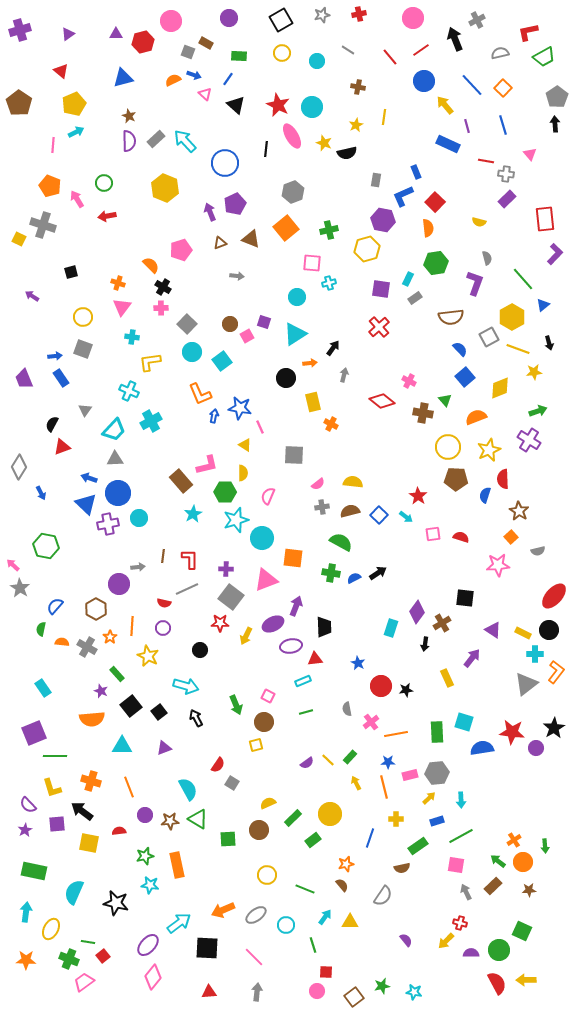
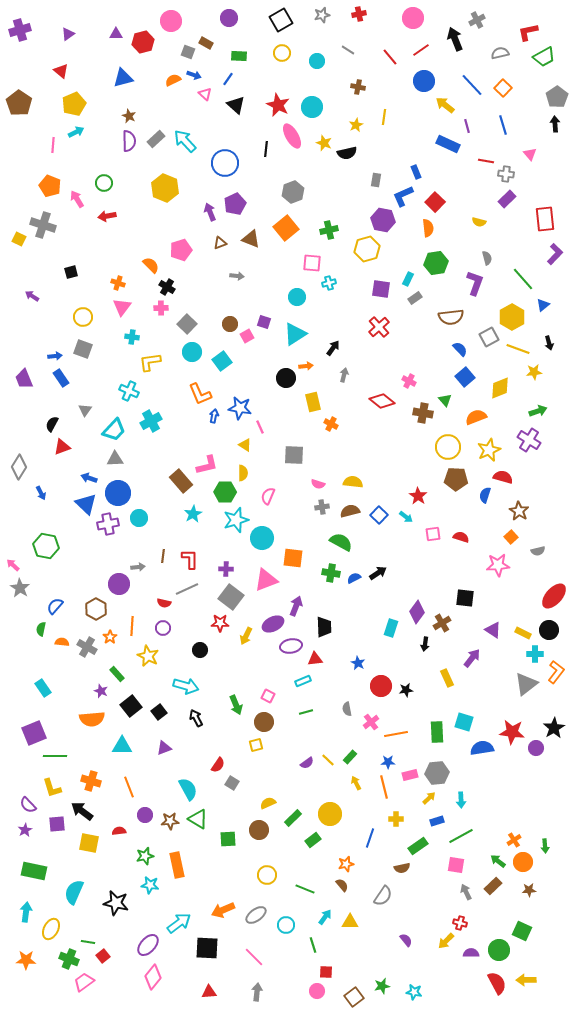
yellow arrow at (445, 105): rotated 12 degrees counterclockwise
black cross at (163, 287): moved 4 px right
orange arrow at (310, 363): moved 4 px left, 3 px down
red semicircle at (503, 479): moved 2 px up; rotated 108 degrees clockwise
pink semicircle at (318, 484): rotated 56 degrees clockwise
